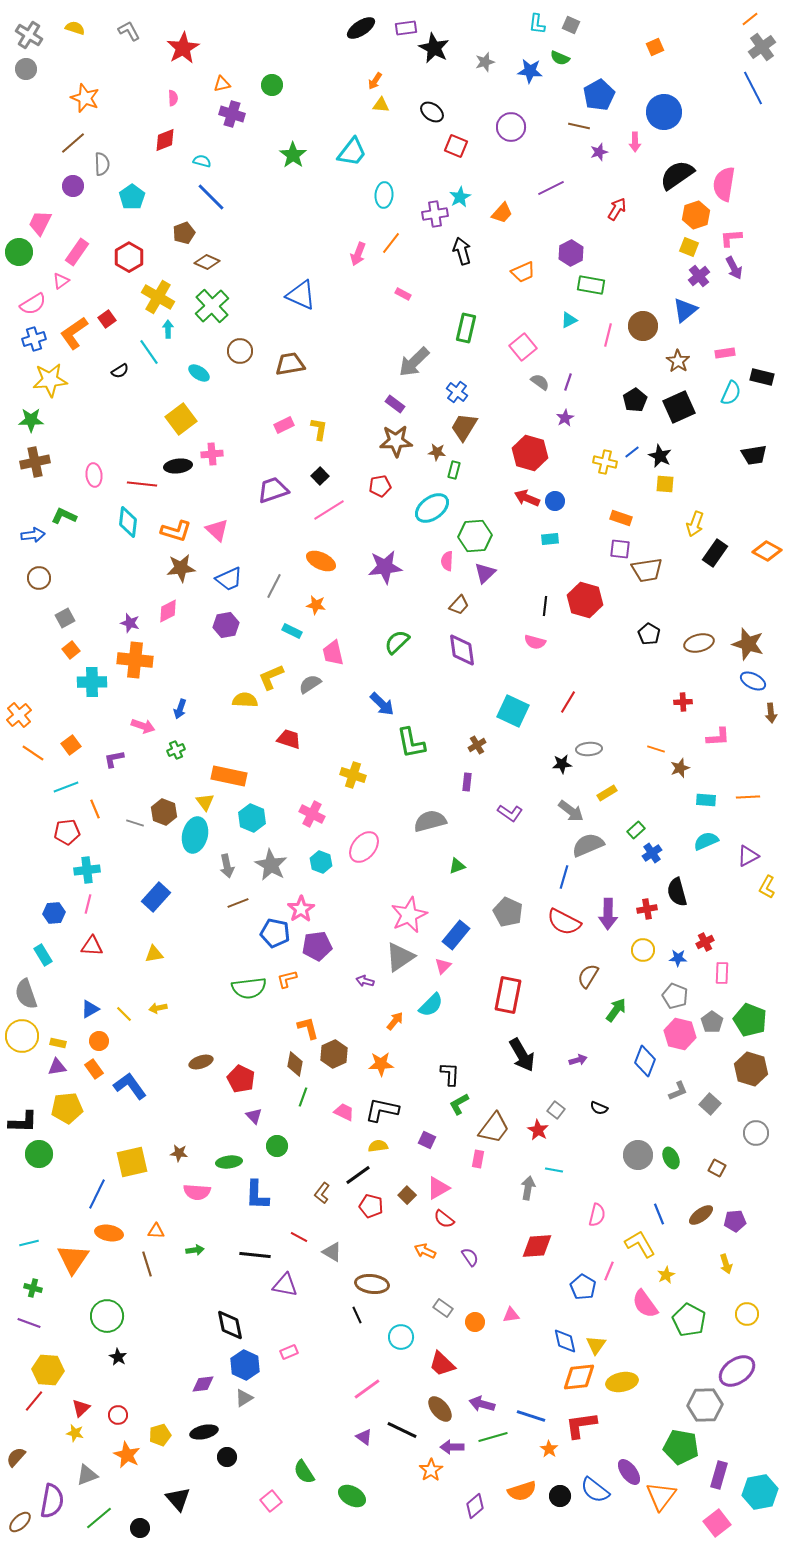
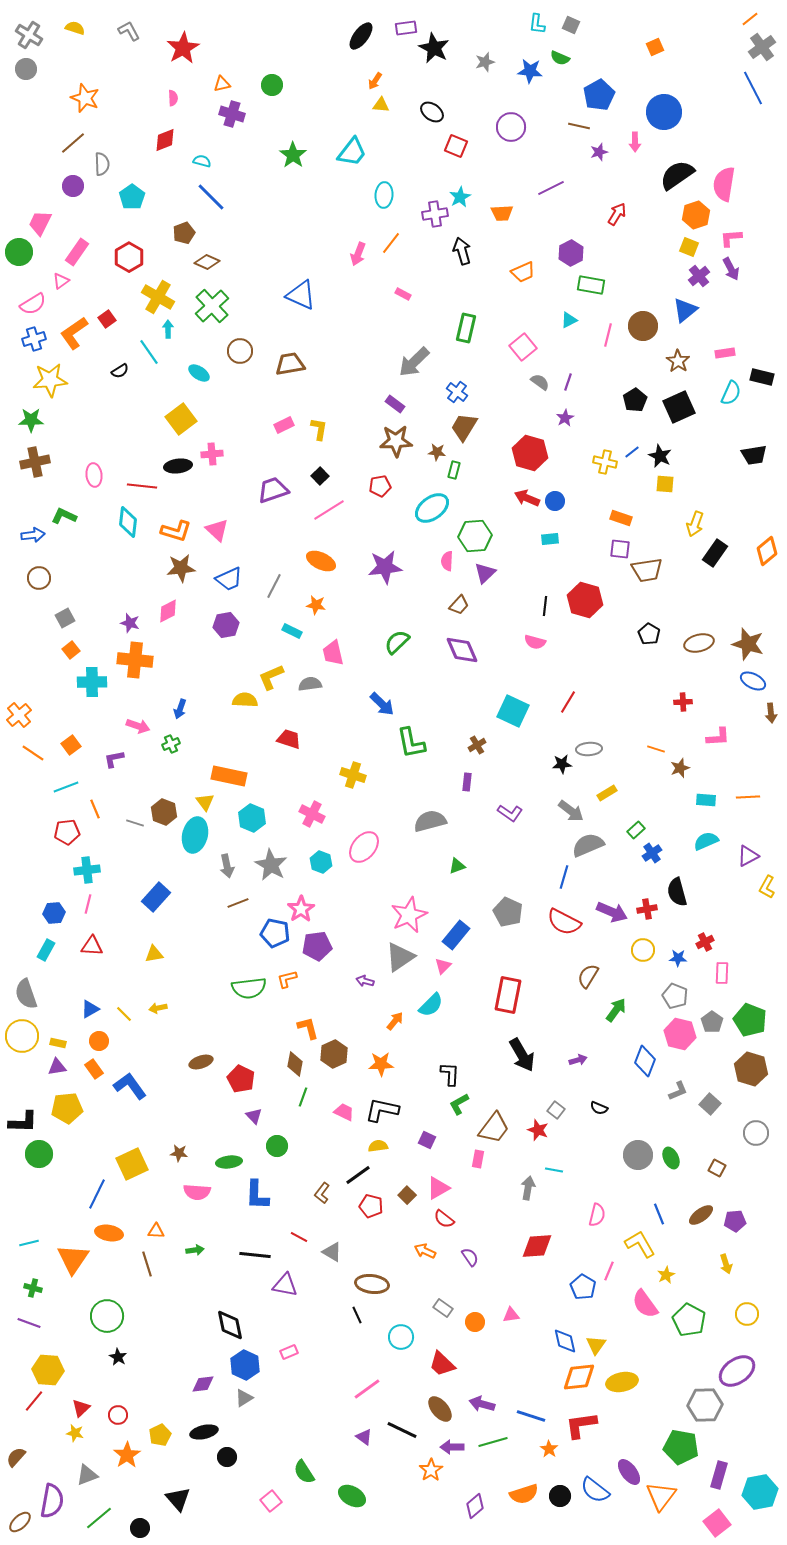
black ellipse at (361, 28): moved 8 px down; rotated 20 degrees counterclockwise
red arrow at (617, 209): moved 5 px down
orange trapezoid at (502, 213): rotated 45 degrees clockwise
purple arrow at (734, 268): moved 3 px left, 1 px down
red line at (142, 484): moved 2 px down
orange diamond at (767, 551): rotated 68 degrees counterclockwise
purple diamond at (462, 650): rotated 16 degrees counterclockwise
gray semicircle at (310, 684): rotated 25 degrees clockwise
pink arrow at (143, 726): moved 5 px left
green cross at (176, 750): moved 5 px left, 6 px up
purple arrow at (608, 914): moved 4 px right, 2 px up; rotated 68 degrees counterclockwise
cyan rectangle at (43, 955): moved 3 px right, 5 px up; rotated 60 degrees clockwise
red star at (538, 1130): rotated 10 degrees counterclockwise
yellow square at (132, 1162): moved 2 px down; rotated 12 degrees counterclockwise
yellow pentagon at (160, 1435): rotated 10 degrees counterclockwise
green line at (493, 1437): moved 5 px down
orange star at (127, 1455): rotated 12 degrees clockwise
orange semicircle at (522, 1491): moved 2 px right, 3 px down
